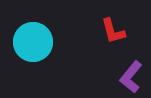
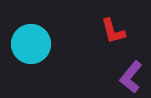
cyan circle: moved 2 px left, 2 px down
